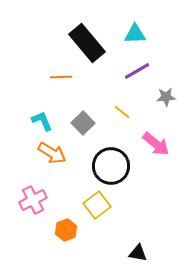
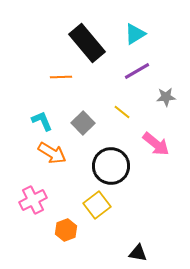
cyan triangle: rotated 30 degrees counterclockwise
